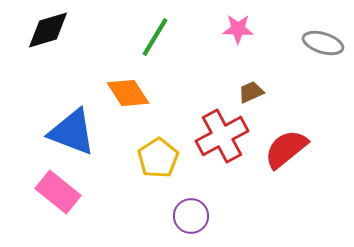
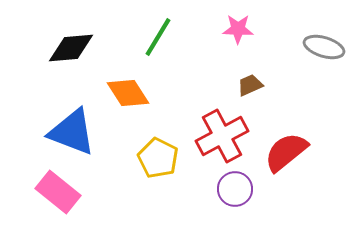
black diamond: moved 23 px right, 18 px down; rotated 12 degrees clockwise
green line: moved 3 px right
gray ellipse: moved 1 px right, 4 px down
brown trapezoid: moved 1 px left, 7 px up
red semicircle: moved 3 px down
yellow pentagon: rotated 12 degrees counterclockwise
purple circle: moved 44 px right, 27 px up
